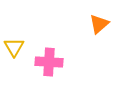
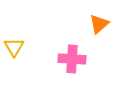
pink cross: moved 23 px right, 3 px up
